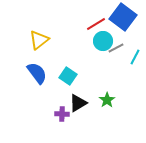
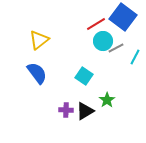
cyan square: moved 16 px right
black triangle: moved 7 px right, 8 px down
purple cross: moved 4 px right, 4 px up
